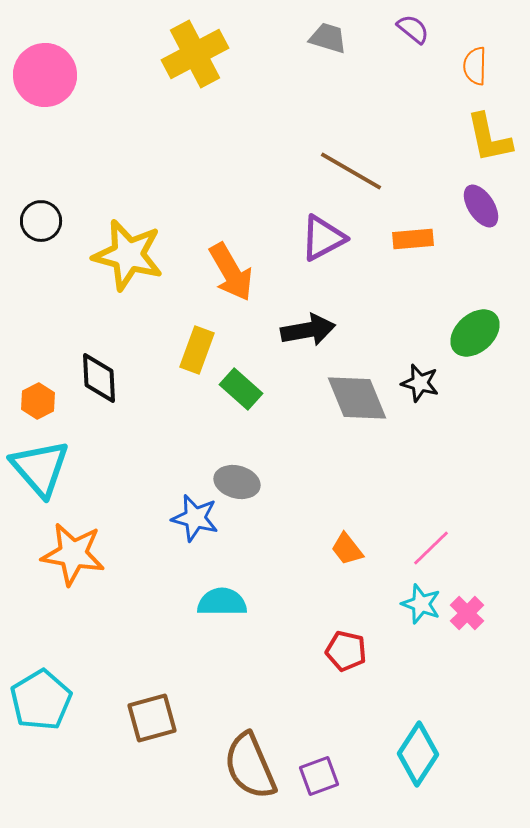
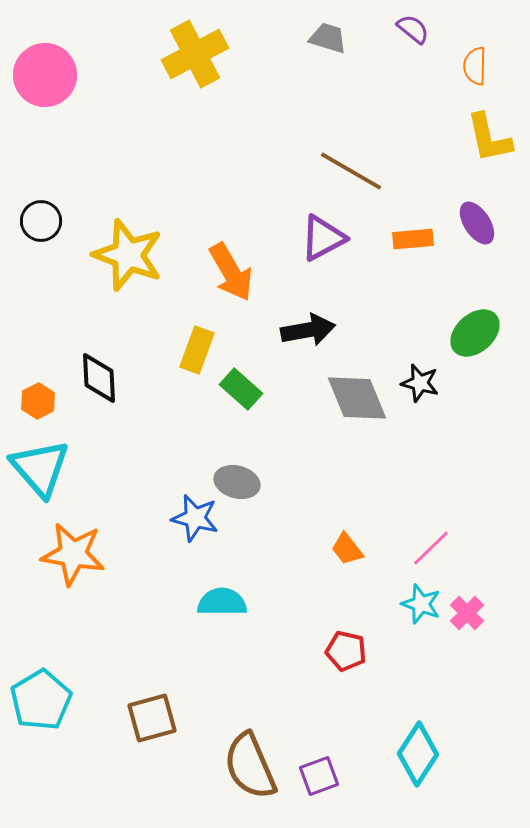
purple ellipse: moved 4 px left, 17 px down
yellow star: rotated 6 degrees clockwise
